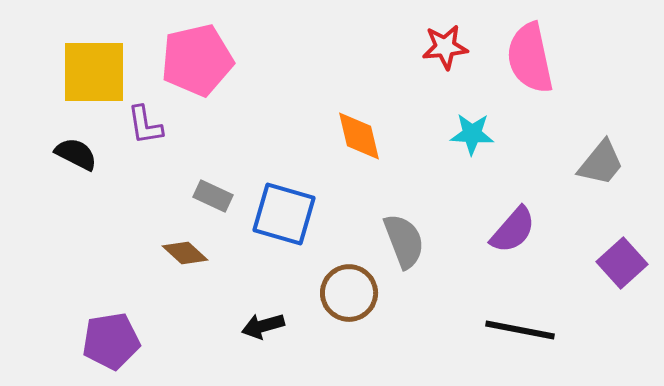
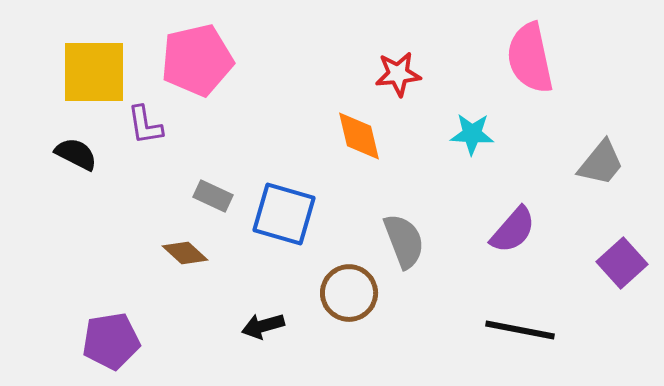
red star: moved 47 px left, 27 px down
